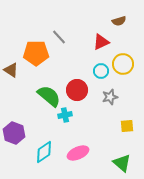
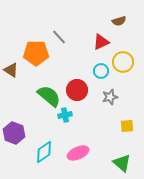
yellow circle: moved 2 px up
